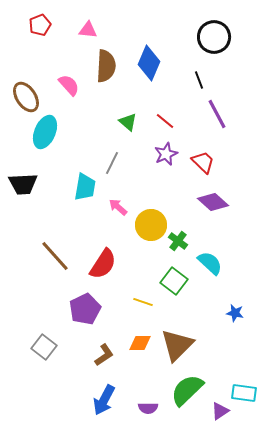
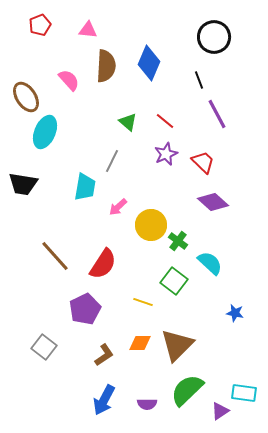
pink semicircle: moved 5 px up
gray line: moved 2 px up
black trapezoid: rotated 12 degrees clockwise
pink arrow: rotated 84 degrees counterclockwise
purple semicircle: moved 1 px left, 4 px up
